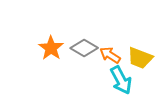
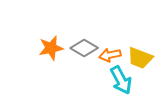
orange star: rotated 25 degrees clockwise
orange arrow: rotated 45 degrees counterclockwise
